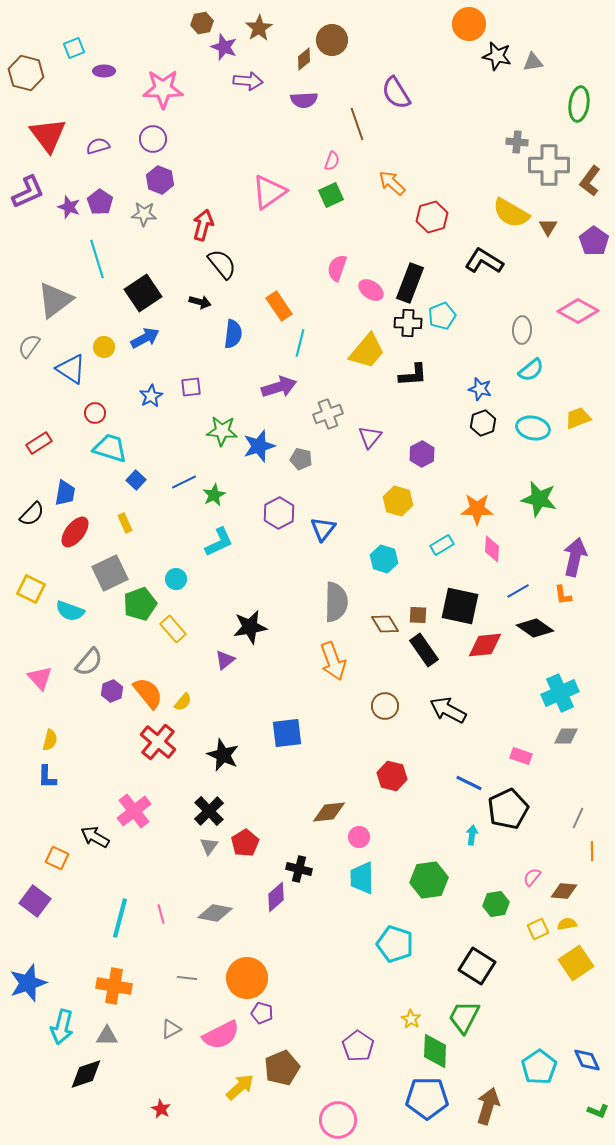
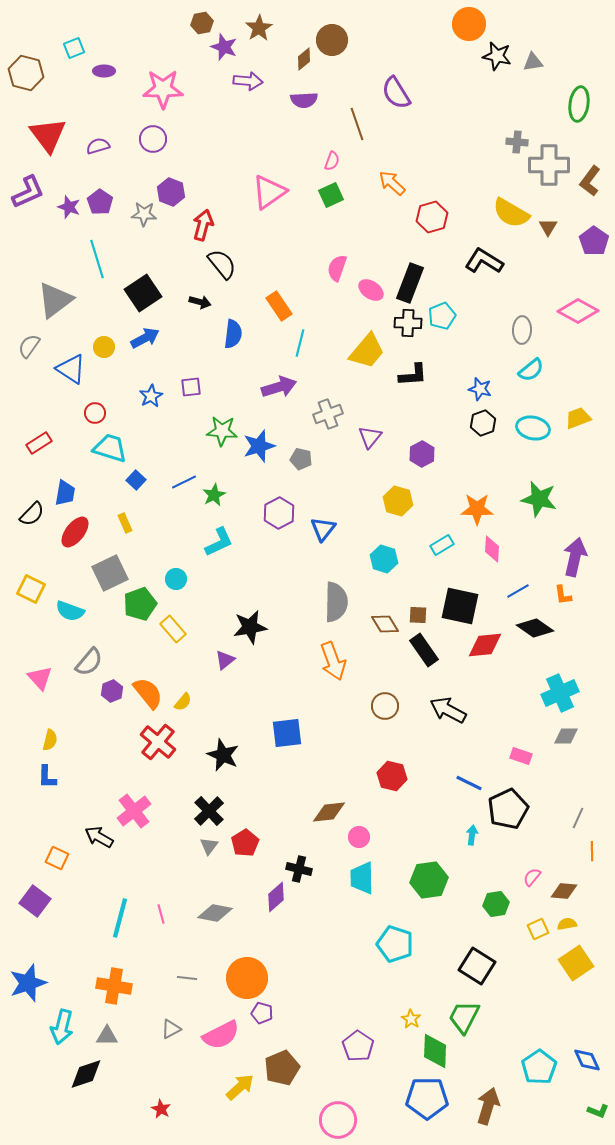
purple hexagon at (160, 180): moved 11 px right, 12 px down
black arrow at (95, 837): moved 4 px right
